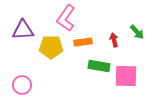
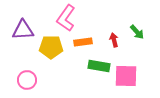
pink circle: moved 5 px right, 5 px up
